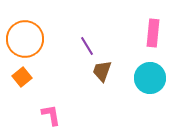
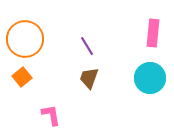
brown trapezoid: moved 13 px left, 7 px down
